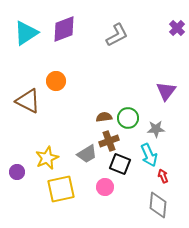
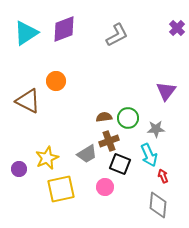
purple circle: moved 2 px right, 3 px up
